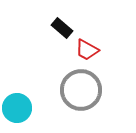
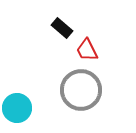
red trapezoid: rotated 35 degrees clockwise
